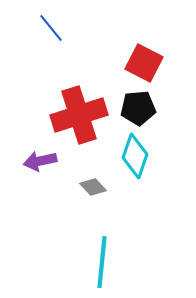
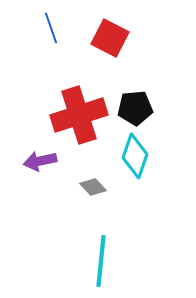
blue line: rotated 20 degrees clockwise
red square: moved 34 px left, 25 px up
black pentagon: moved 3 px left
cyan line: moved 1 px left, 1 px up
